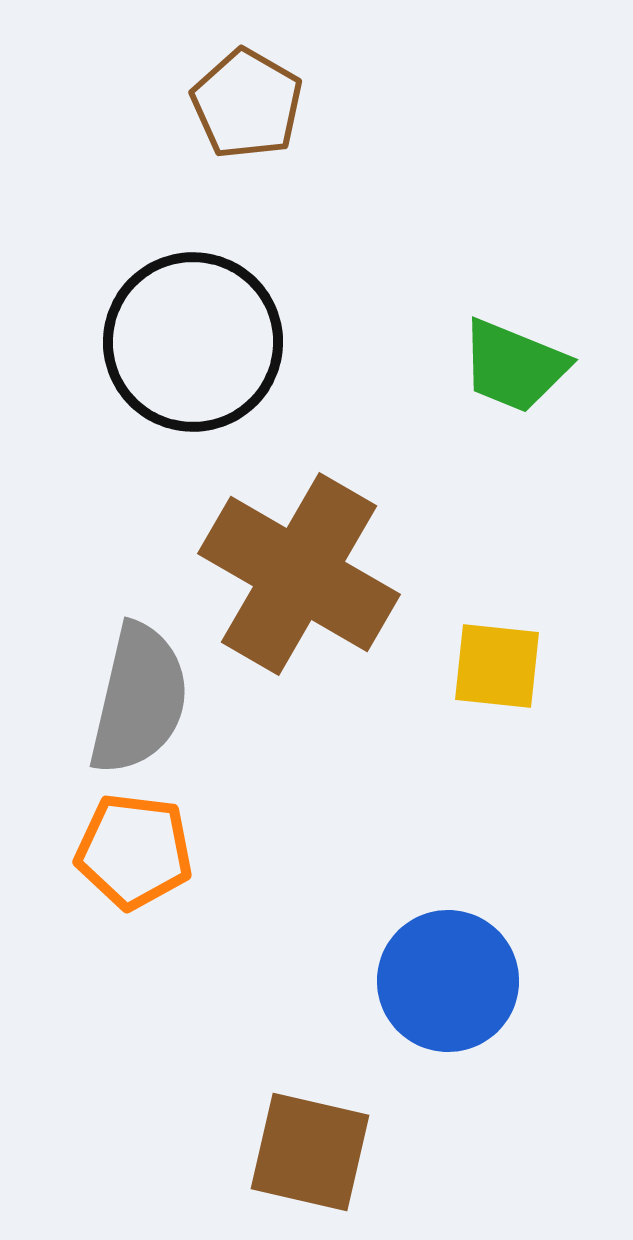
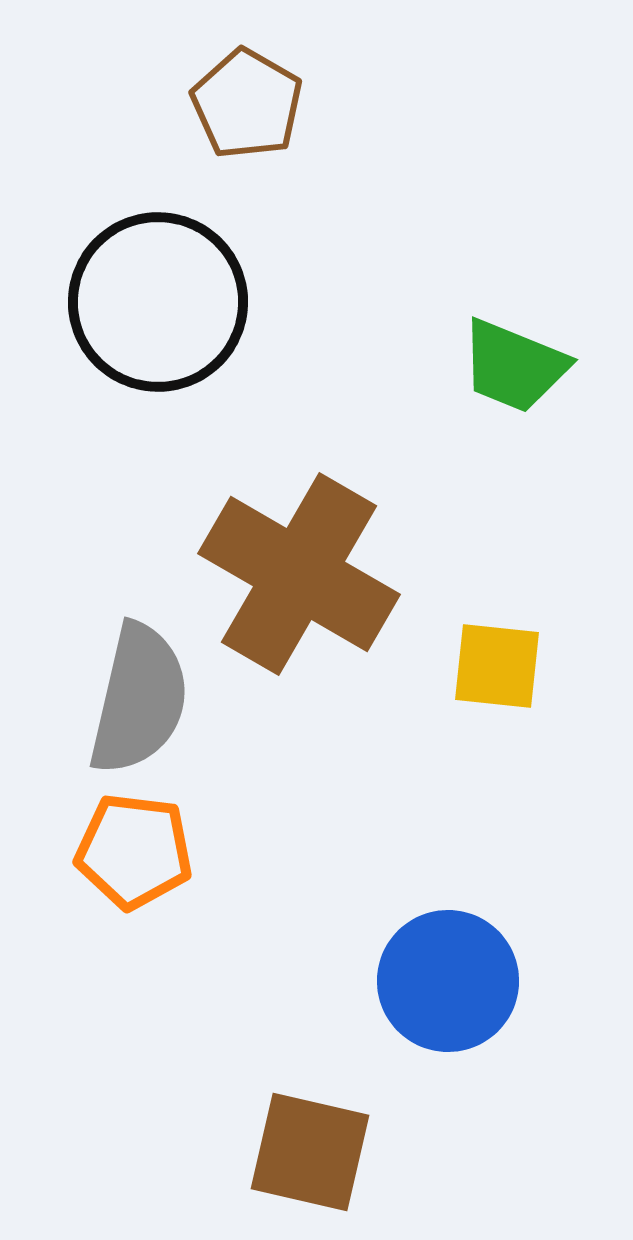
black circle: moved 35 px left, 40 px up
